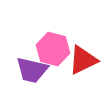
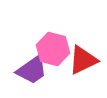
purple trapezoid: rotated 48 degrees counterclockwise
